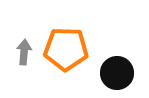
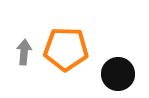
black circle: moved 1 px right, 1 px down
